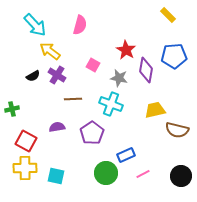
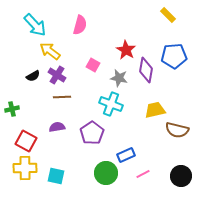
brown line: moved 11 px left, 2 px up
